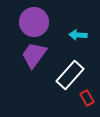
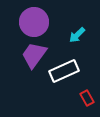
cyan arrow: moved 1 px left; rotated 48 degrees counterclockwise
white rectangle: moved 6 px left, 4 px up; rotated 24 degrees clockwise
